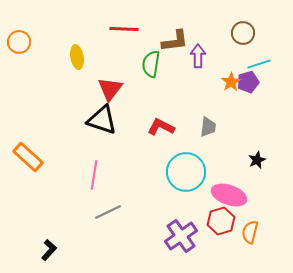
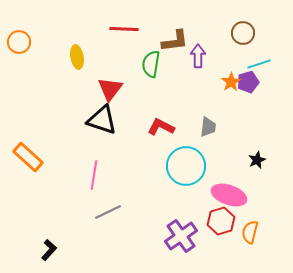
cyan circle: moved 6 px up
